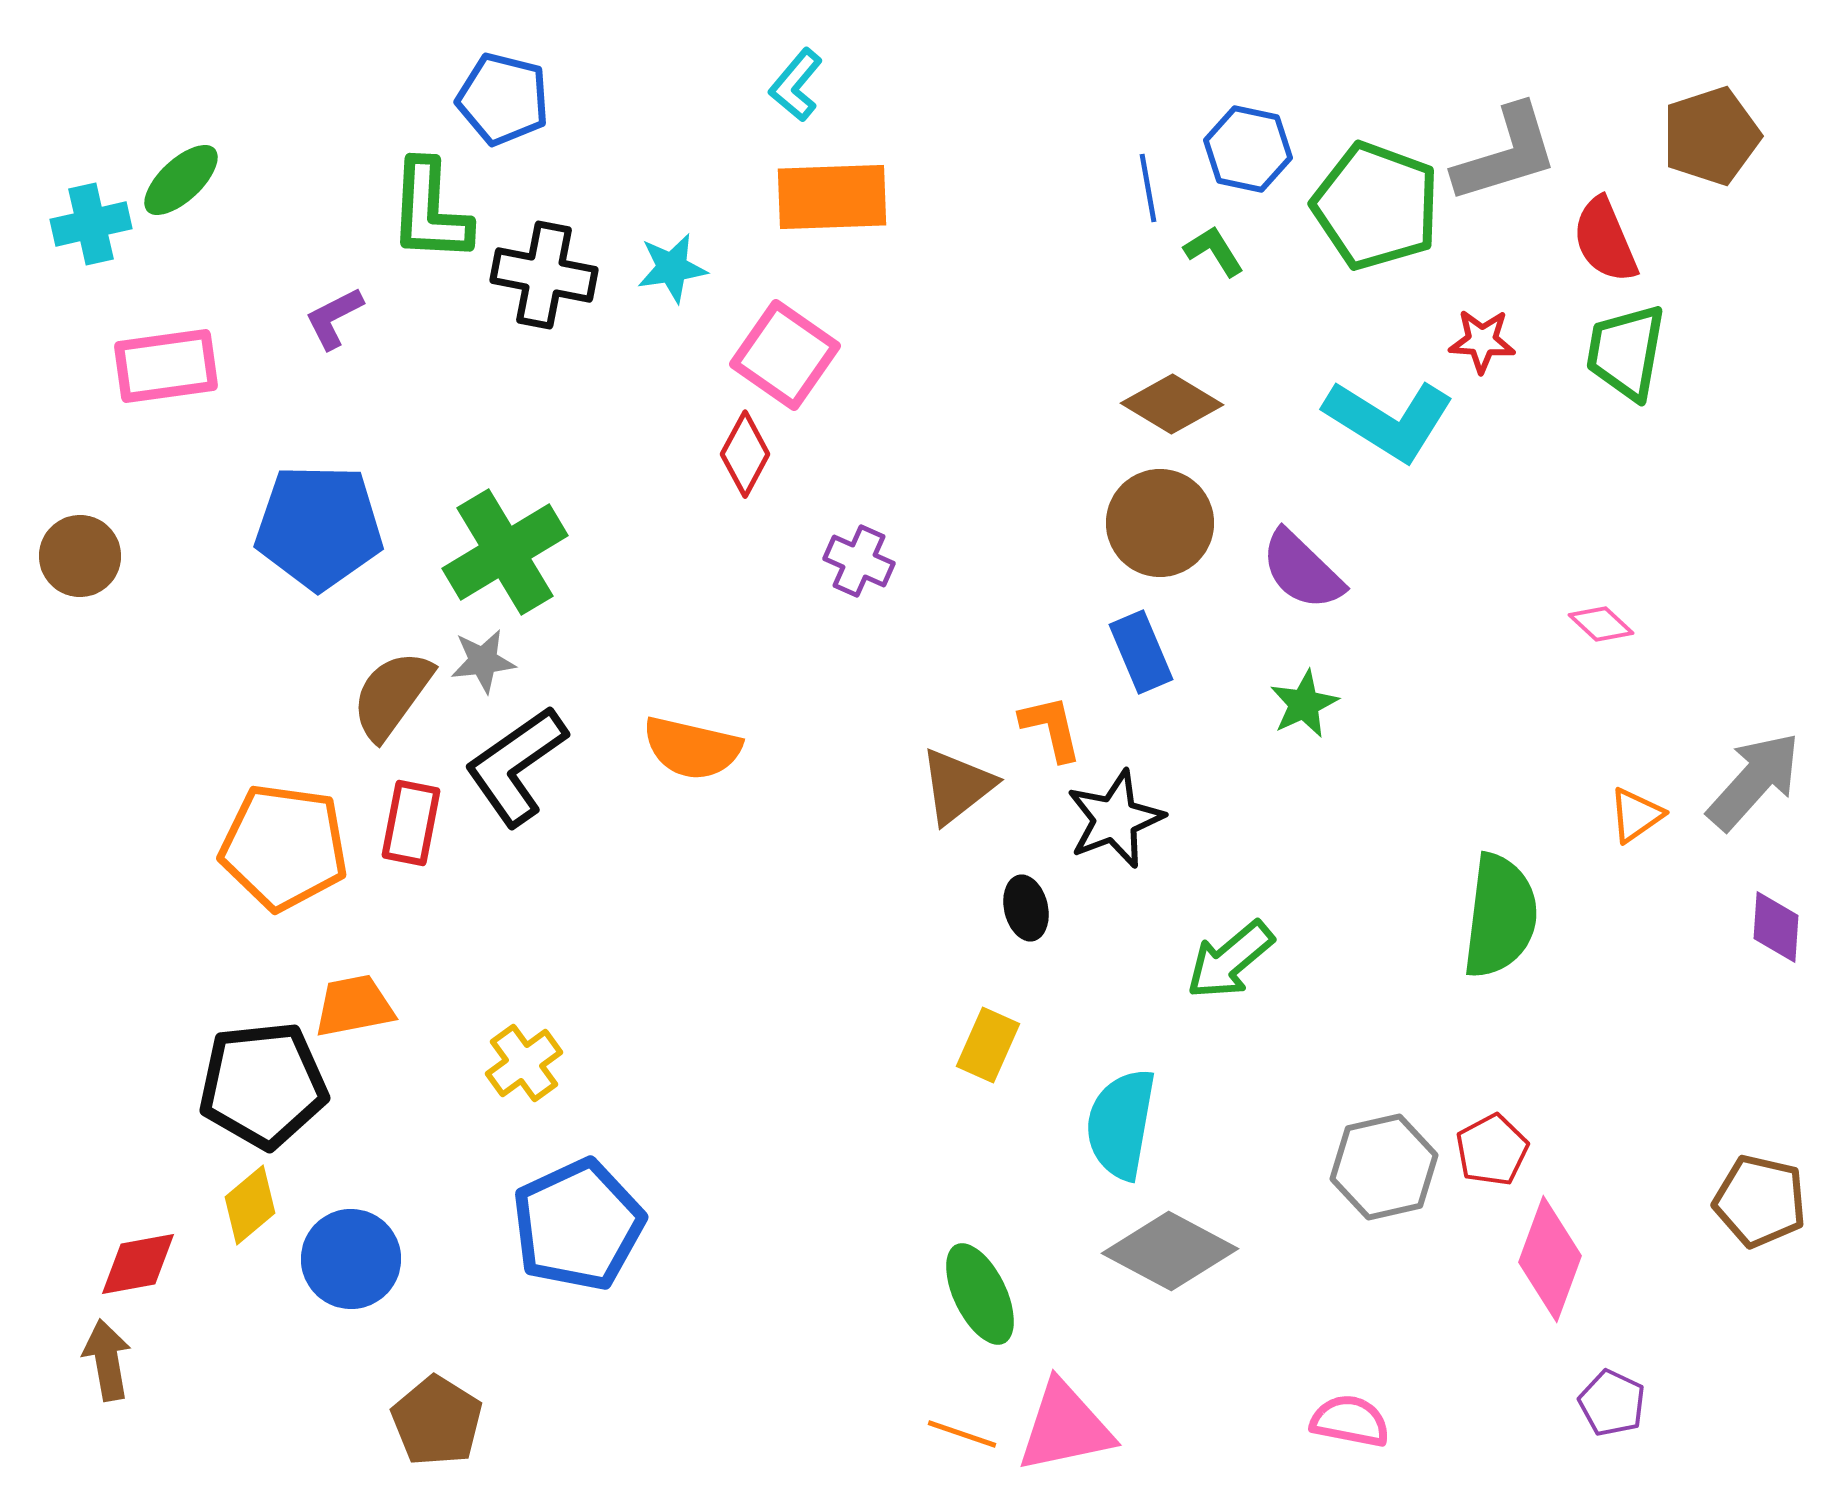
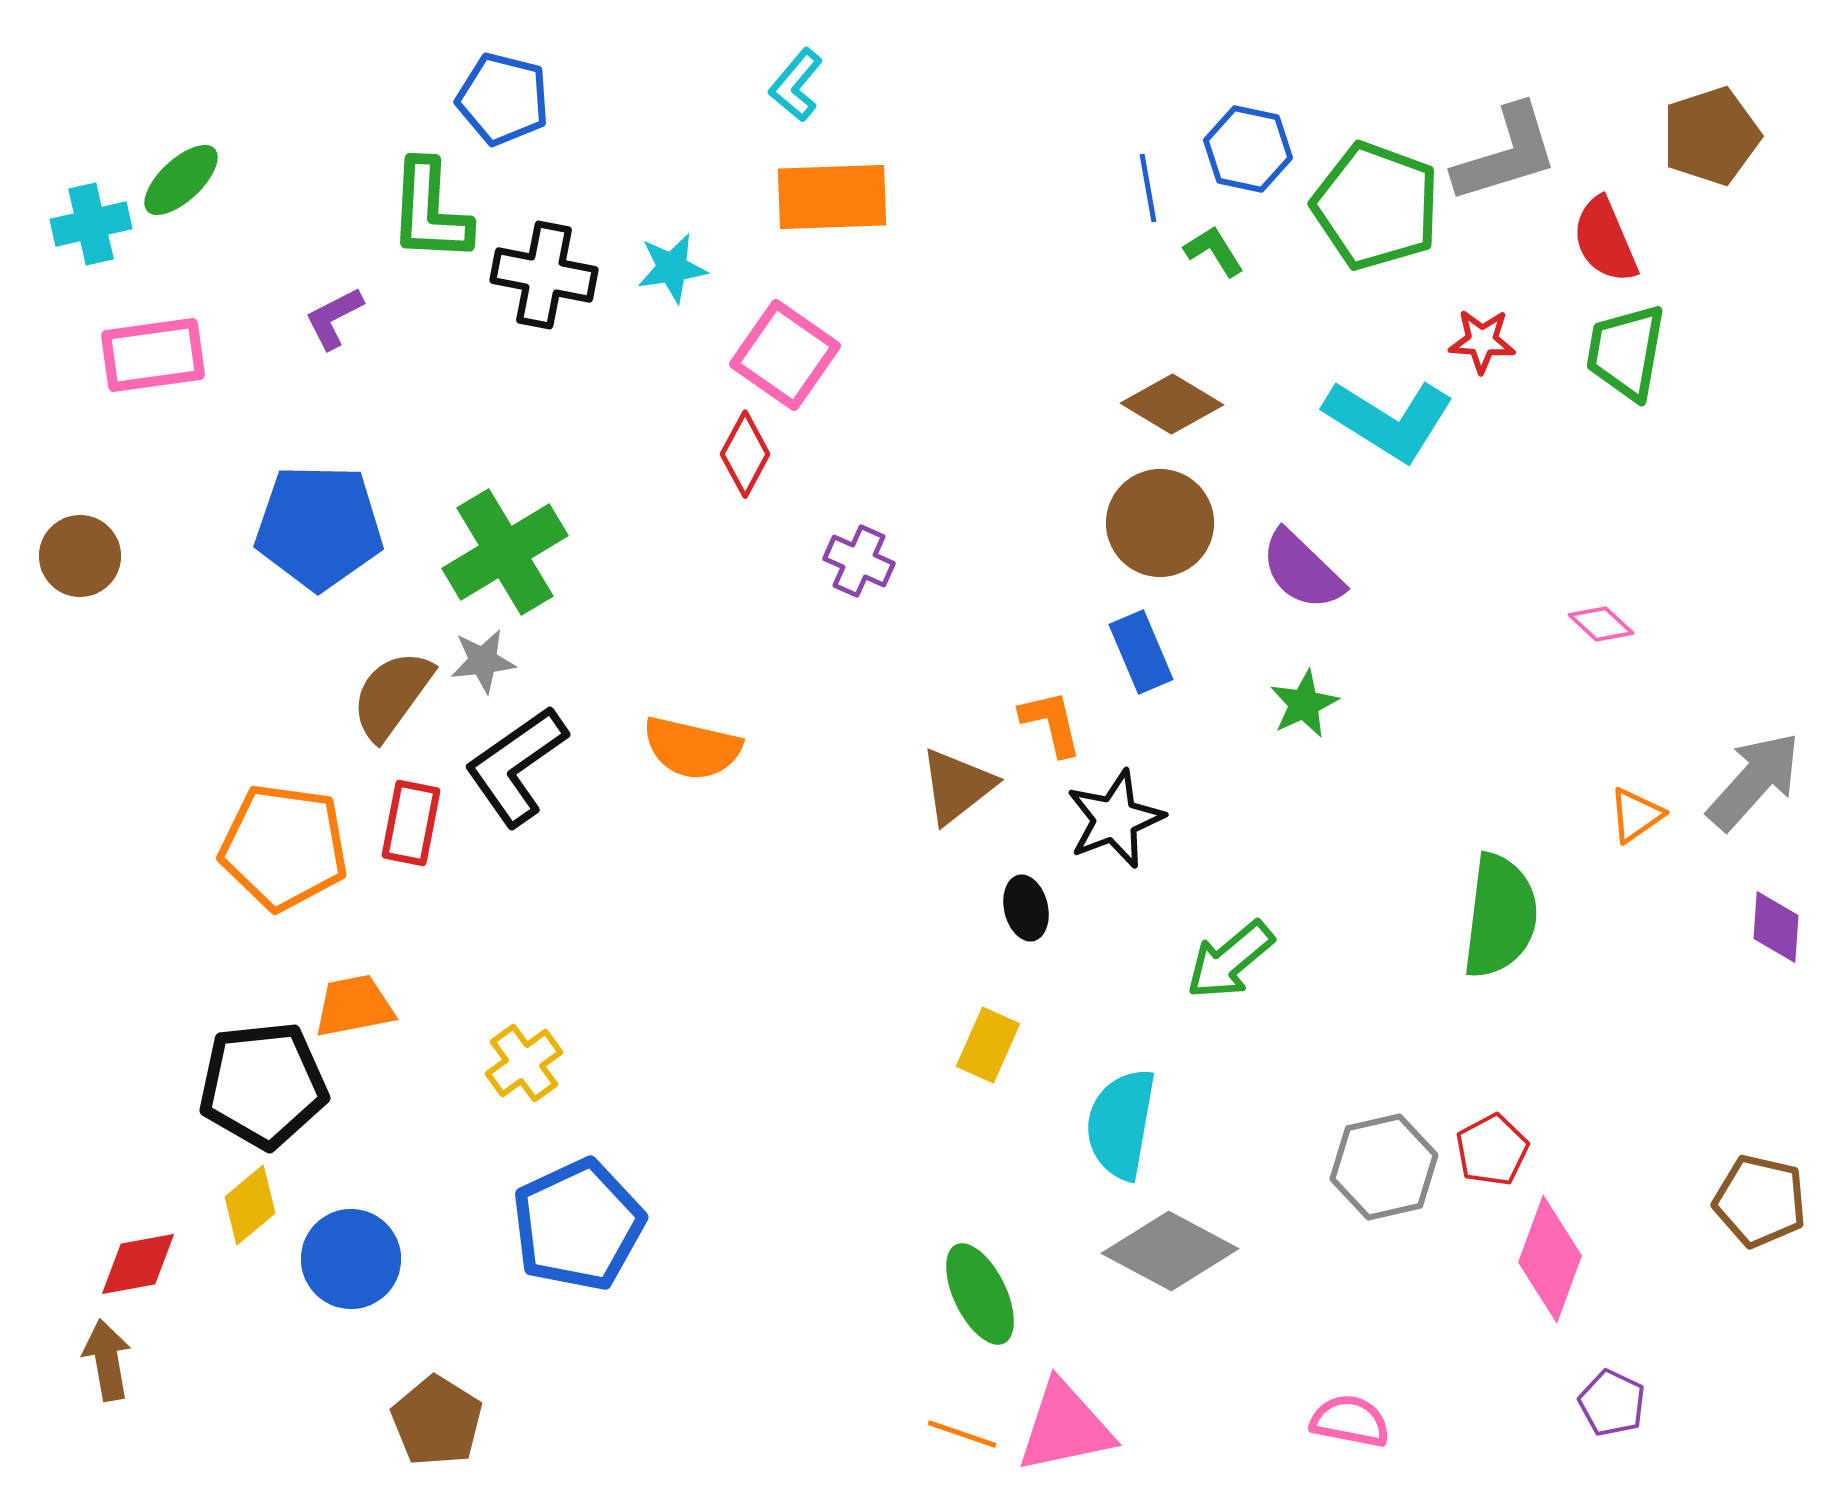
pink rectangle at (166, 366): moved 13 px left, 11 px up
orange L-shape at (1051, 728): moved 5 px up
